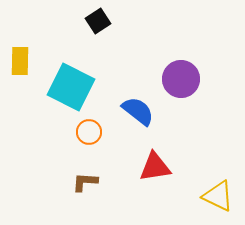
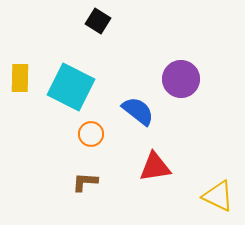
black square: rotated 25 degrees counterclockwise
yellow rectangle: moved 17 px down
orange circle: moved 2 px right, 2 px down
